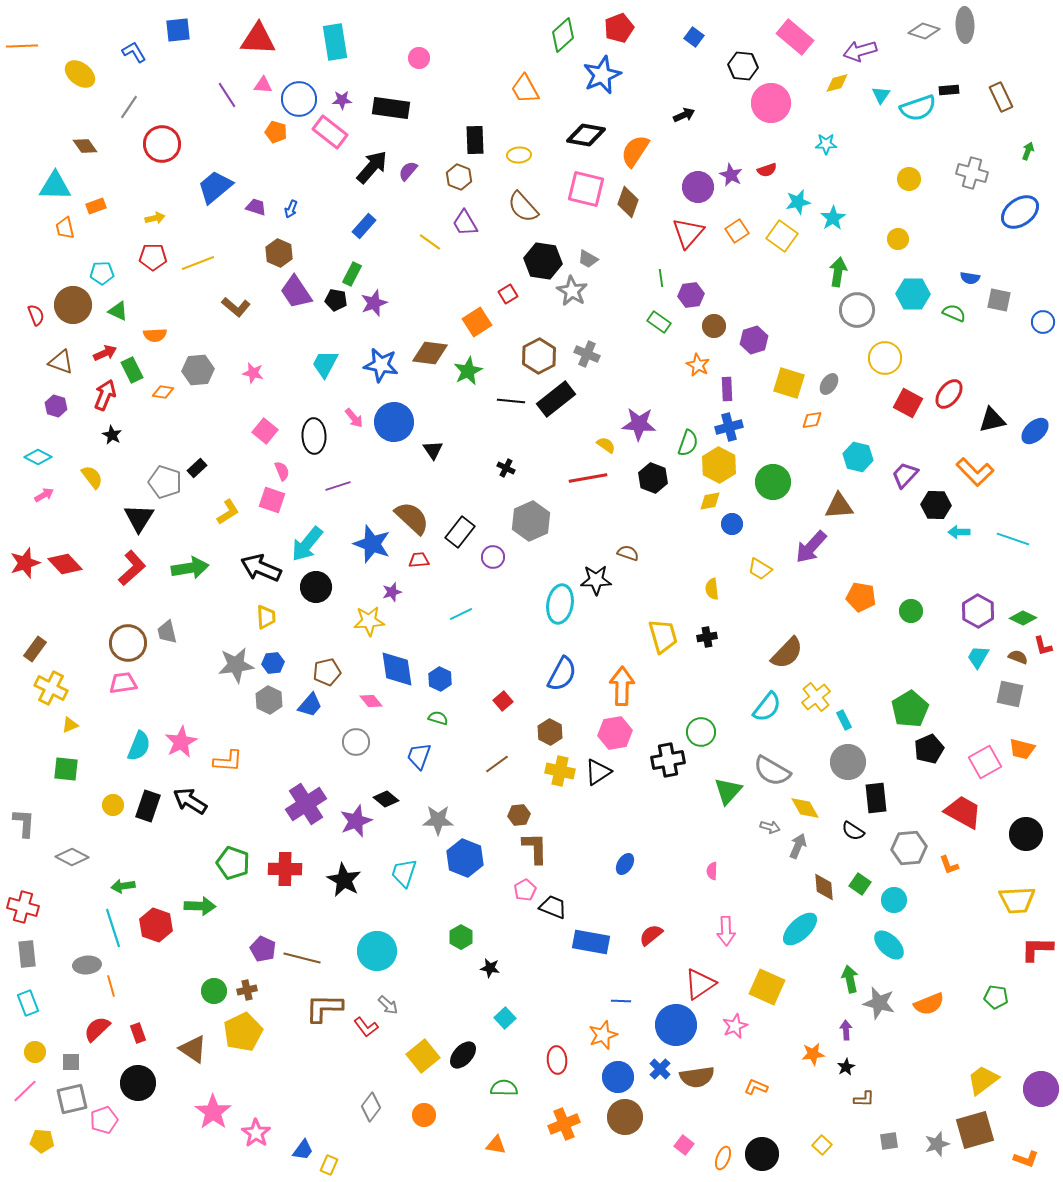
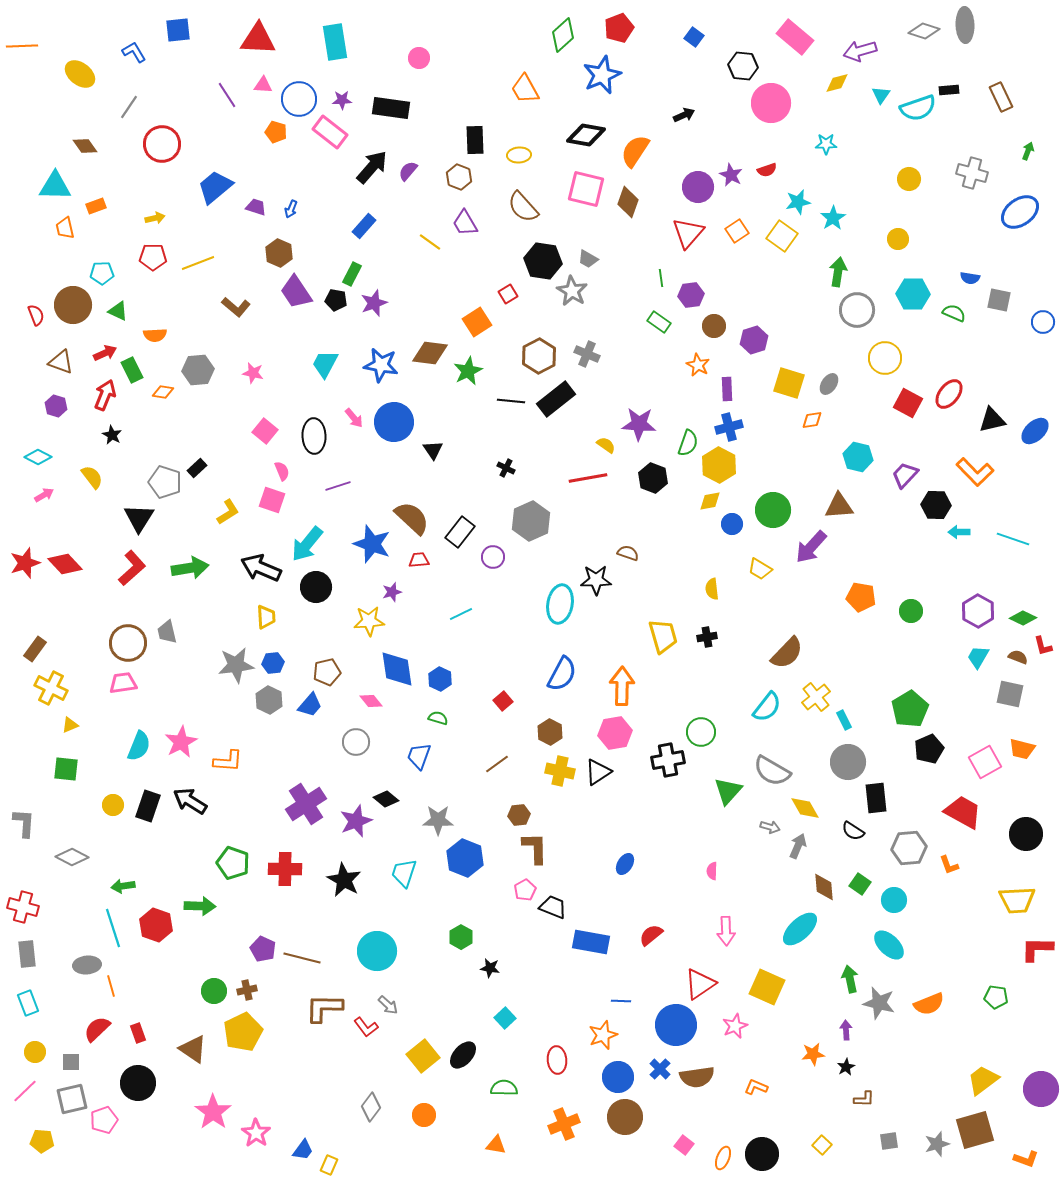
green circle at (773, 482): moved 28 px down
